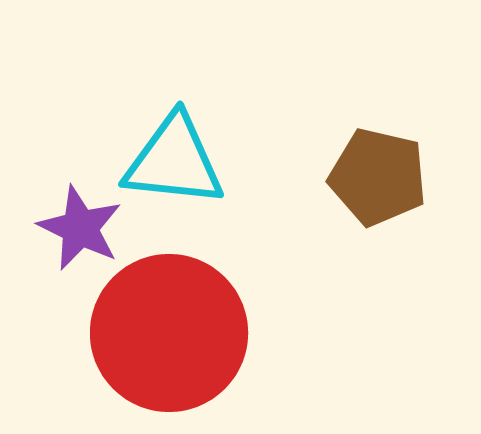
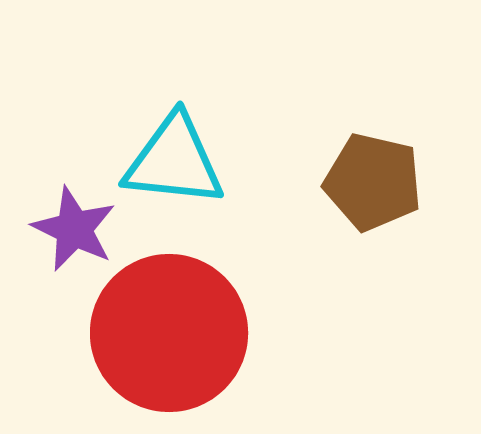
brown pentagon: moved 5 px left, 5 px down
purple star: moved 6 px left, 1 px down
